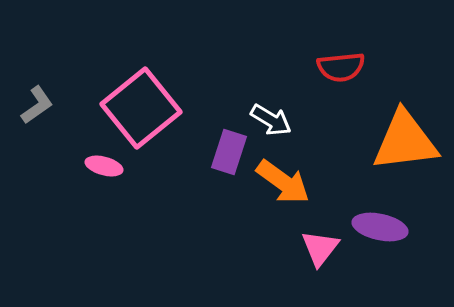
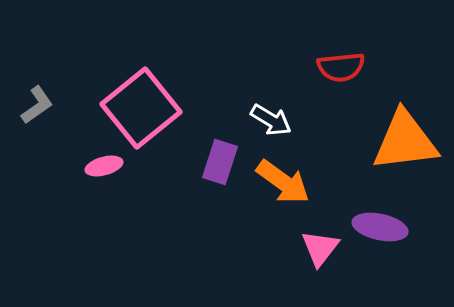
purple rectangle: moved 9 px left, 10 px down
pink ellipse: rotated 30 degrees counterclockwise
